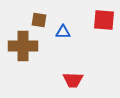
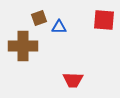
brown square: moved 2 px up; rotated 28 degrees counterclockwise
blue triangle: moved 4 px left, 5 px up
